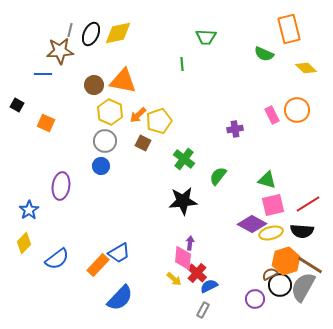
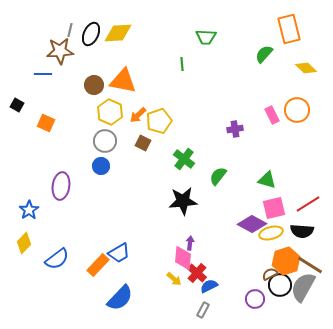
yellow diamond at (118, 33): rotated 8 degrees clockwise
green semicircle at (264, 54): rotated 108 degrees clockwise
pink square at (273, 205): moved 1 px right, 3 px down
